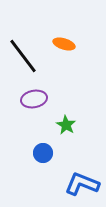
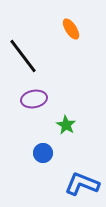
orange ellipse: moved 7 px right, 15 px up; rotated 40 degrees clockwise
